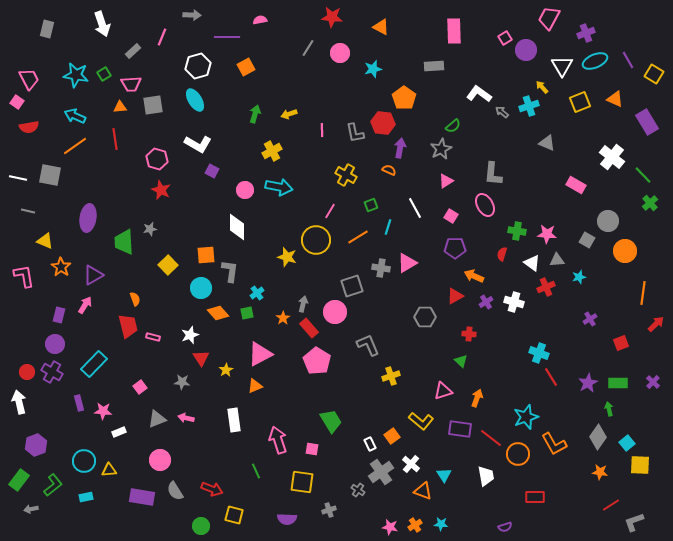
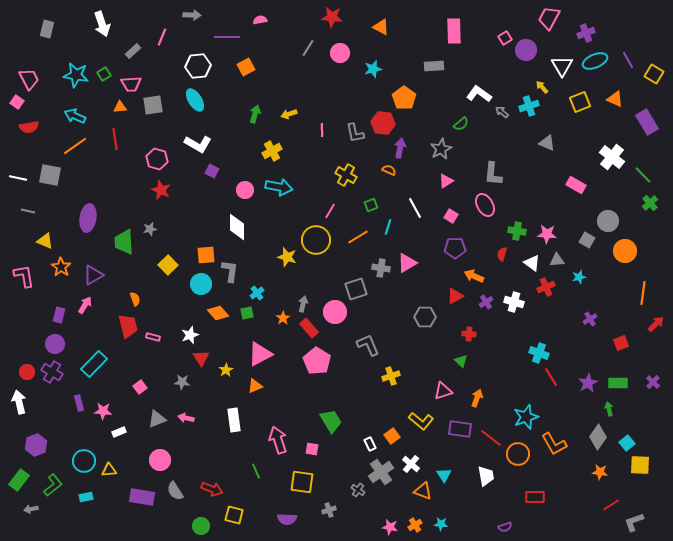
white hexagon at (198, 66): rotated 10 degrees clockwise
green semicircle at (453, 126): moved 8 px right, 2 px up
gray square at (352, 286): moved 4 px right, 3 px down
cyan circle at (201, 288): moved 4 px up
